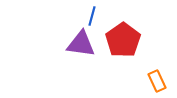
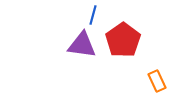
blue line: moved 1 px right, 1 px up
purple triangle: moved 1 px right, 1 px down
